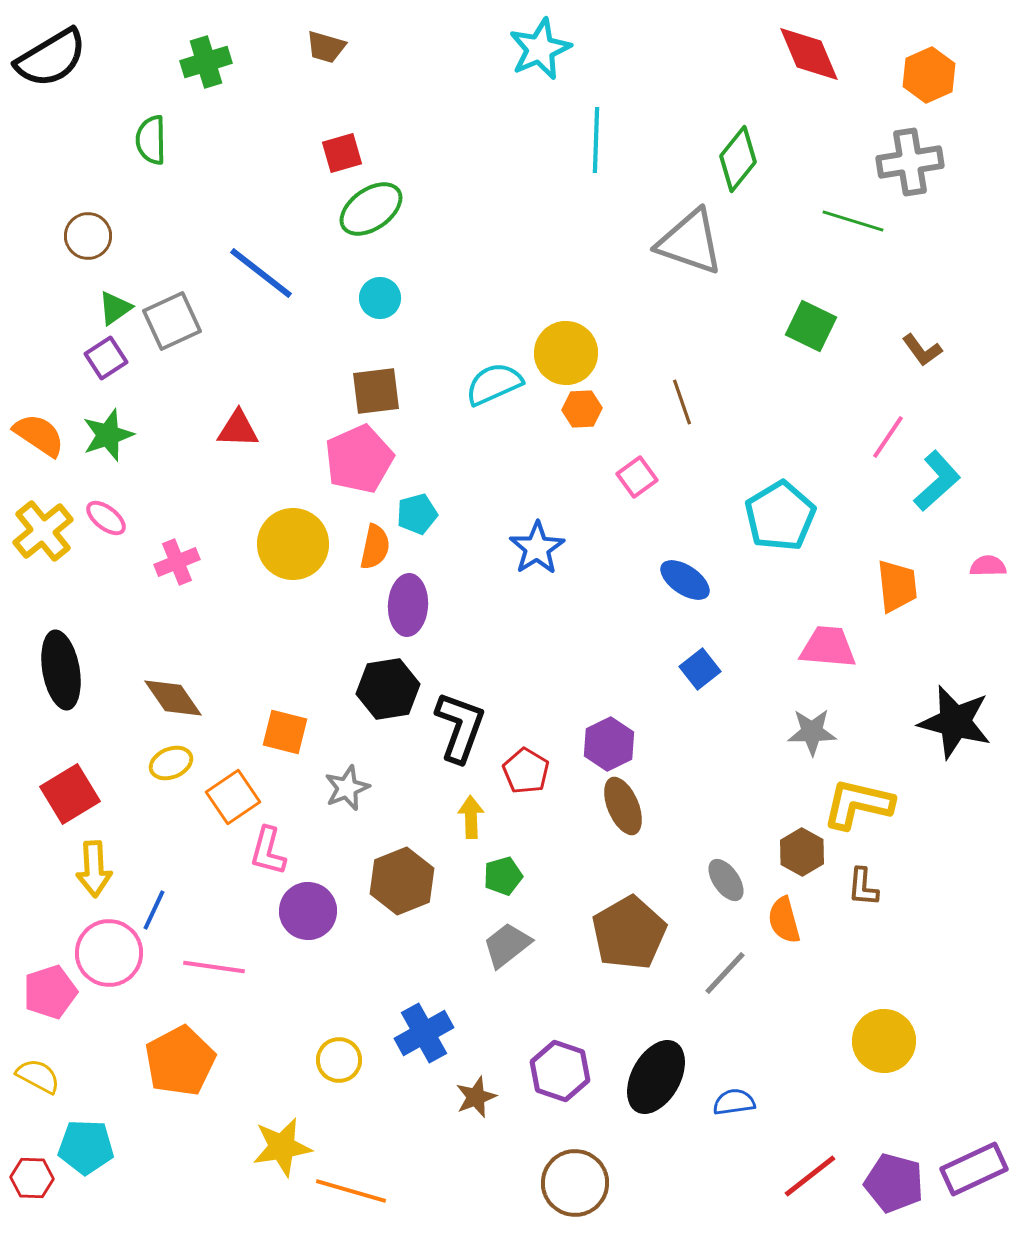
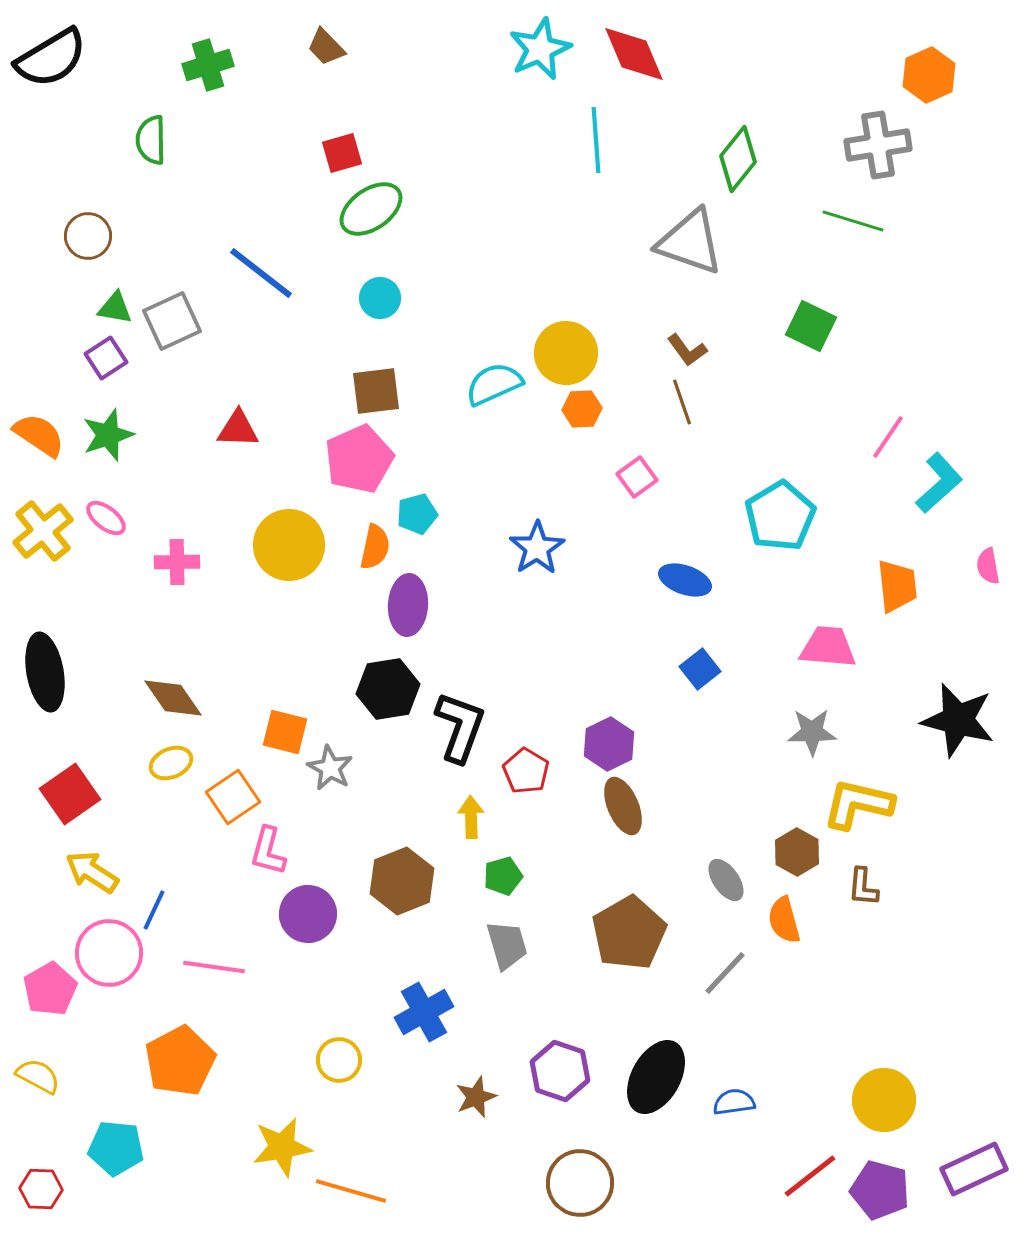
brown trapezoid at (326, 47): rotated 30 degrees clockwise
red diamond at (809, 54): moved 175 px left
green cross at (206, 62): moved 2 px right, 3 px down
cyan line at (596, 140): rotated 6 degrees counterclockwise
gray cross at (910, 162): moved 32 px left, 17 px up
green triangle at (115, 308): rotated 45 degrees clockwise
brown L-shape at (922, 350): moved 235 px left
cyan L-shape at (937, 481): moved 2 px right, 2 px down
yellow circle at (293, 544): moved 4 px left, 1 px down
pink cross at (177, 562): rotated 21 degrees clockwise
pink semicircle at (988, 566): rotated 99 degrees counterclockwise
blue ellipse at (685, 580): rotated 15 degrees counterclockwise
black ellipse at (61, 670): moved 16 px left, 2 px down
black star at (955, 722): moved 3 px right, 2 px up
gray star at (347, 788): moved 17 px left, 20 px up; rotated 21 degrees counterclockwise
red square at (70, 794): rotated 4 degrees counterclockwise
brown hexagon at (802, 852): moved 5 px left
yellow arrow at (94, 869): moved 2 px left, 3 px down; rotated 126 degrees clockwise
purple circle at (308, 911): moved 3 px down
gray trapezoid at (507, 945): rotated 112 degrees clockwise
pink pentagon at (50, 992): moved 3 px up; rotated 12 degrees counterclockwise
blue cross at (424, 1033): moved 21 px up
yellow circle at (884, 1041): moved 59 px down
cyan pentagon at (86, 1147): moved 30 px right, 1 px down; rotated 4 degrees clockwise
red hexagon at (32, 1178): moved 9 px right, 11 px down
brown circle at (575, 1183): moved 5 px right
purple pentagon at (894, 1183): moved 14 px left, 7 px down
